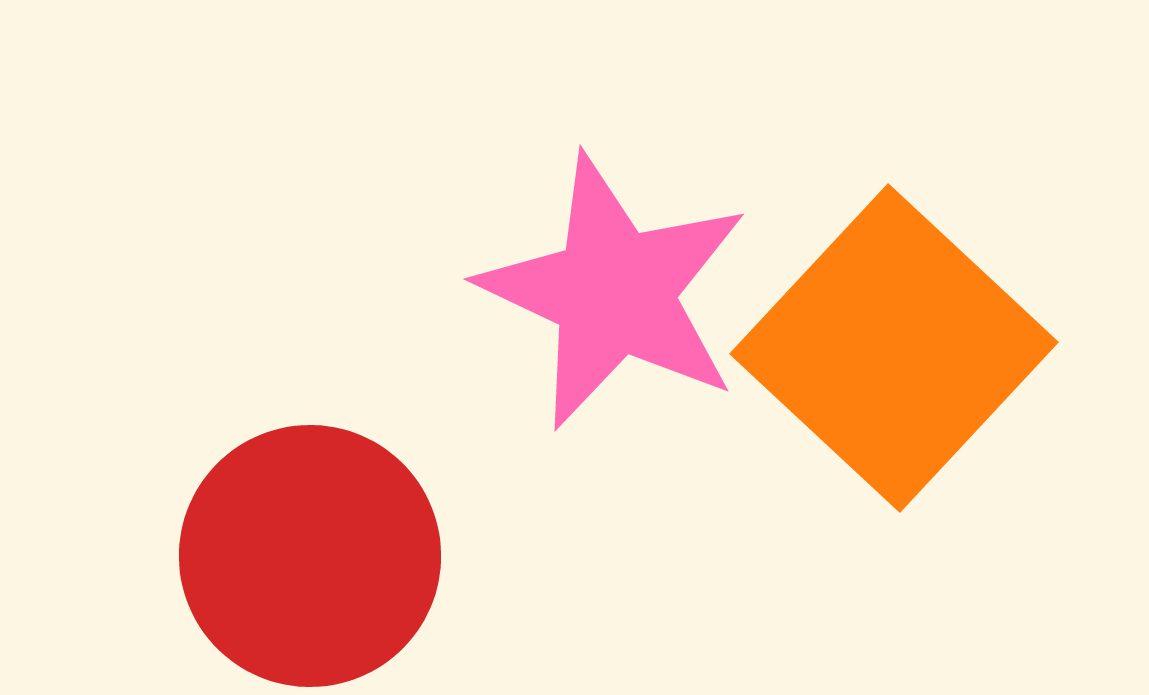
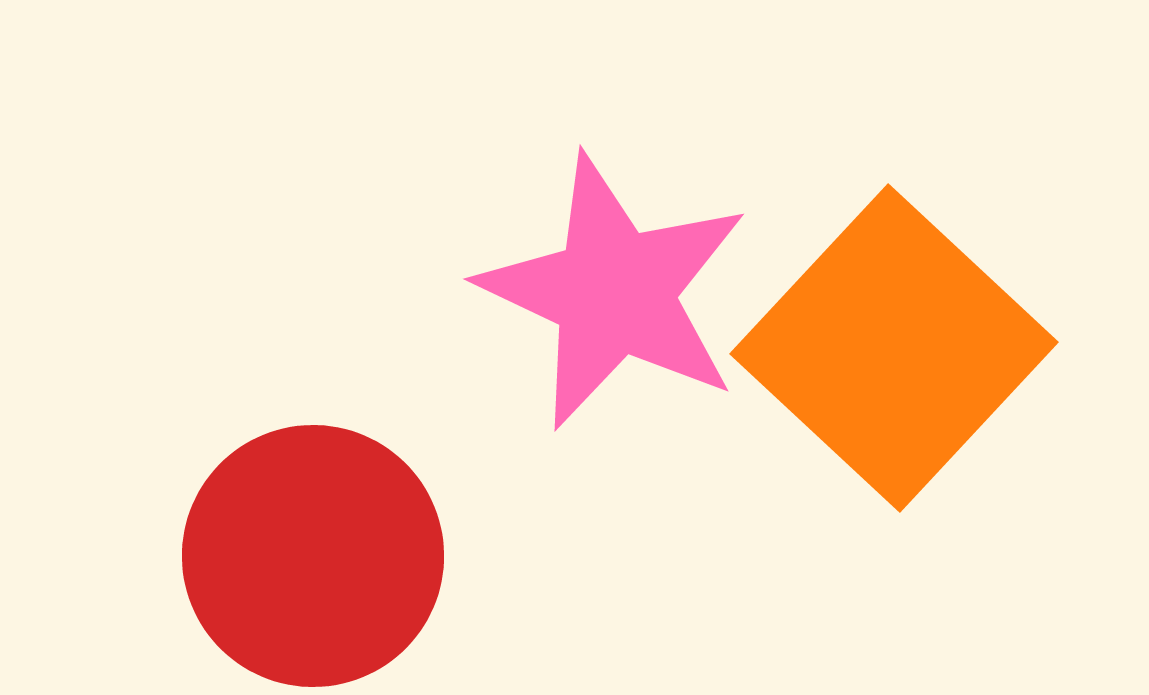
red circle: moved 3 px right
